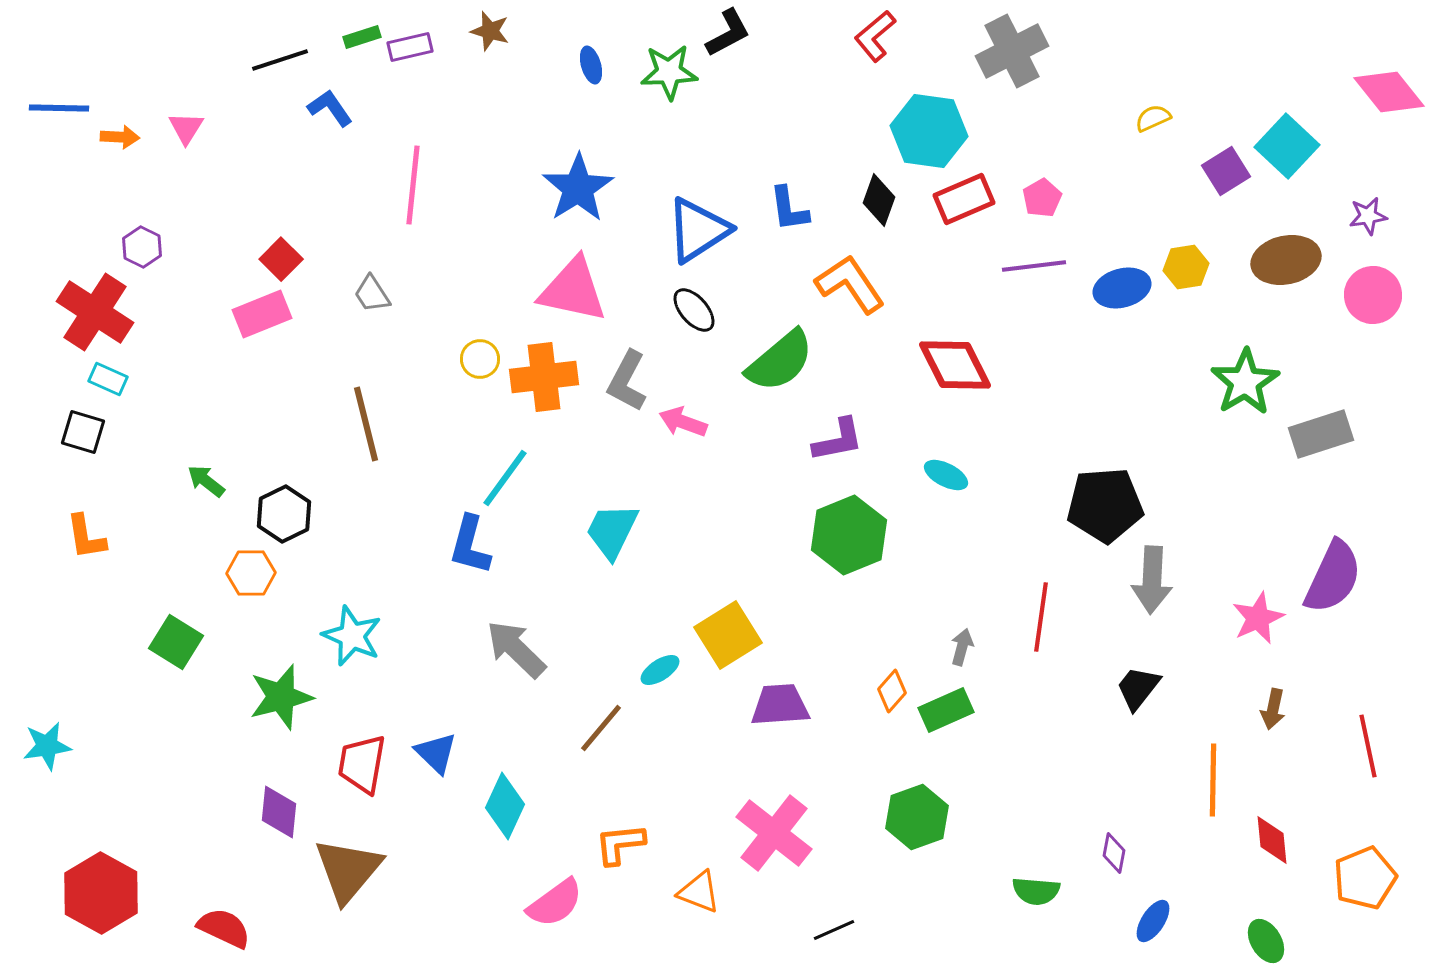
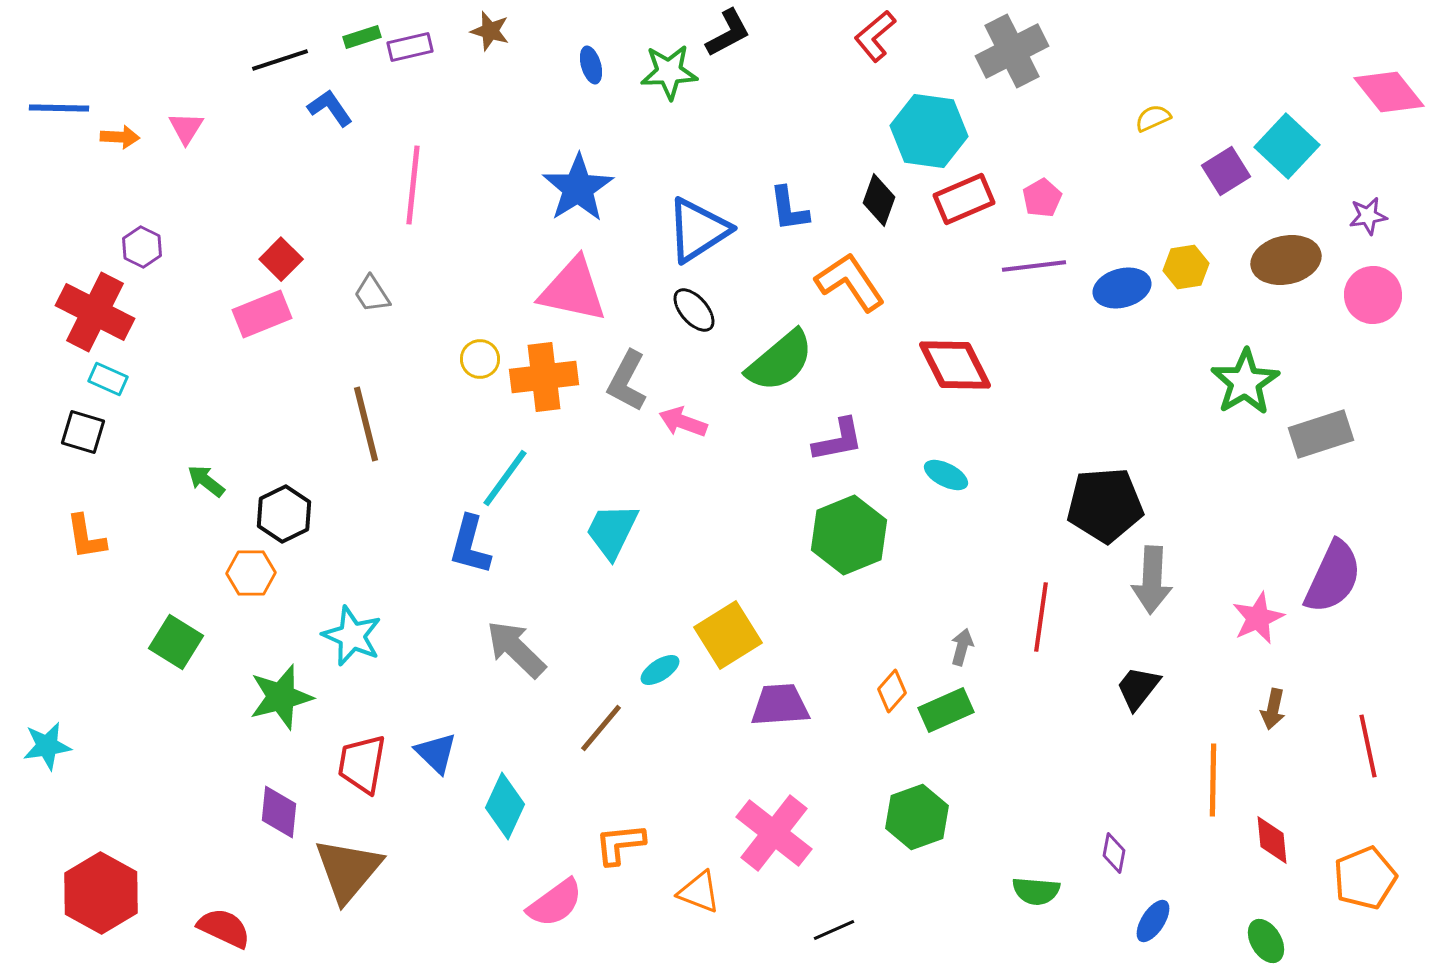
orange L-shape at (850, 284): moved 2 px up
red cross at (95, 312): rotated 6 degrees counterclockwise
